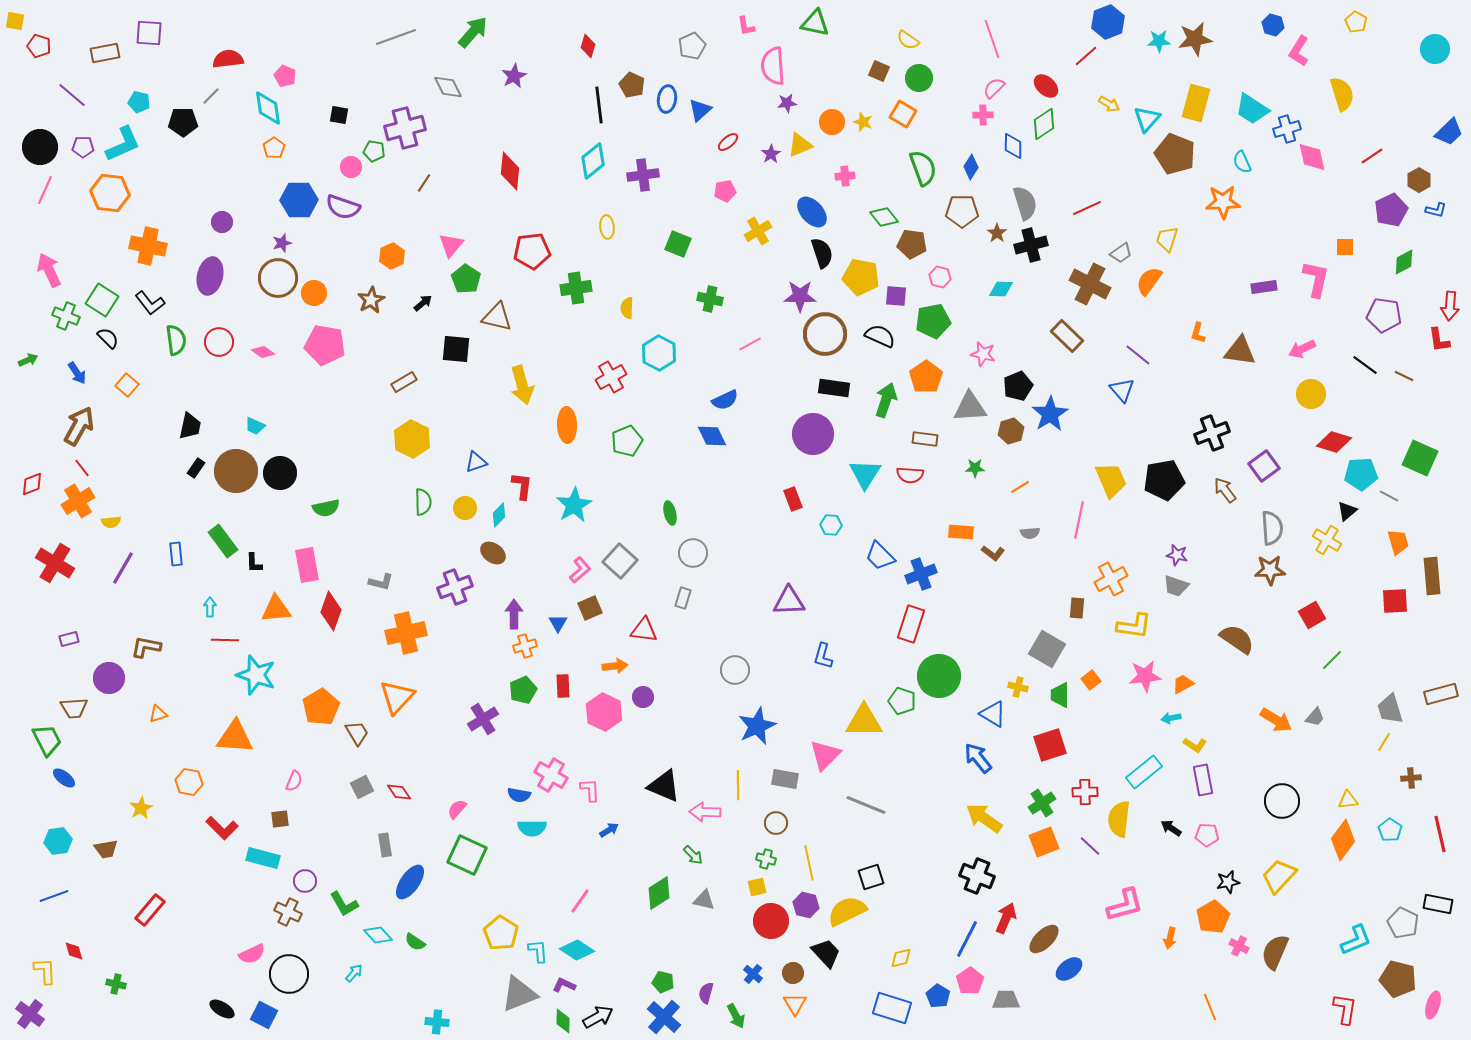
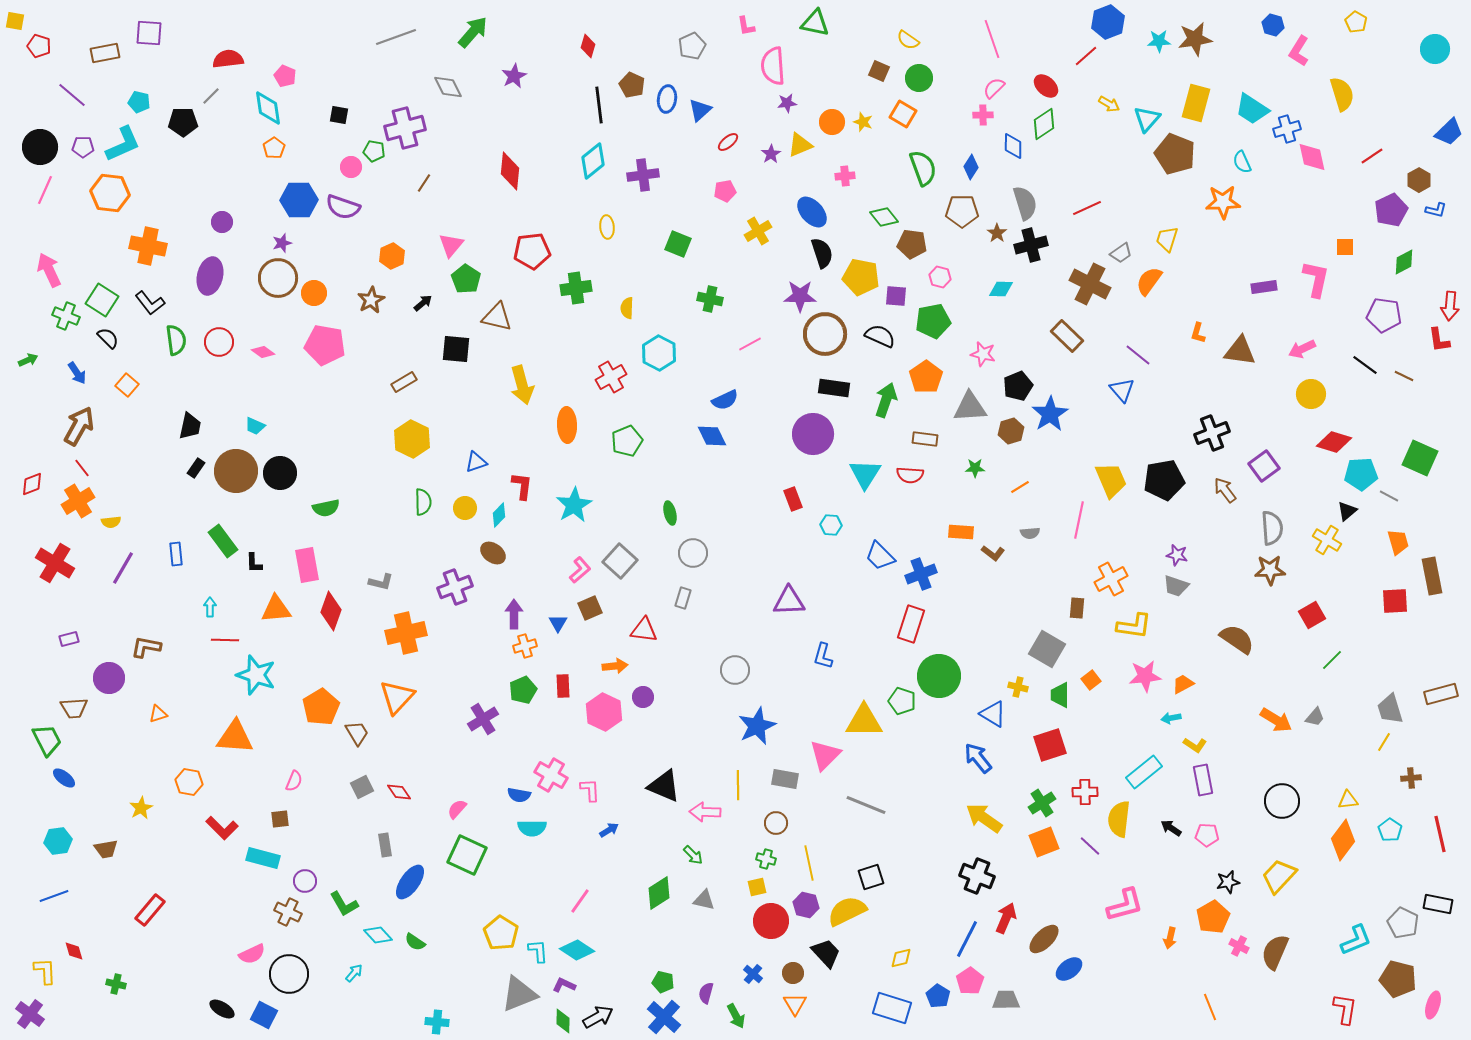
brown rectangle at (1432, 576): rotated 6 degrees counterclockwise
